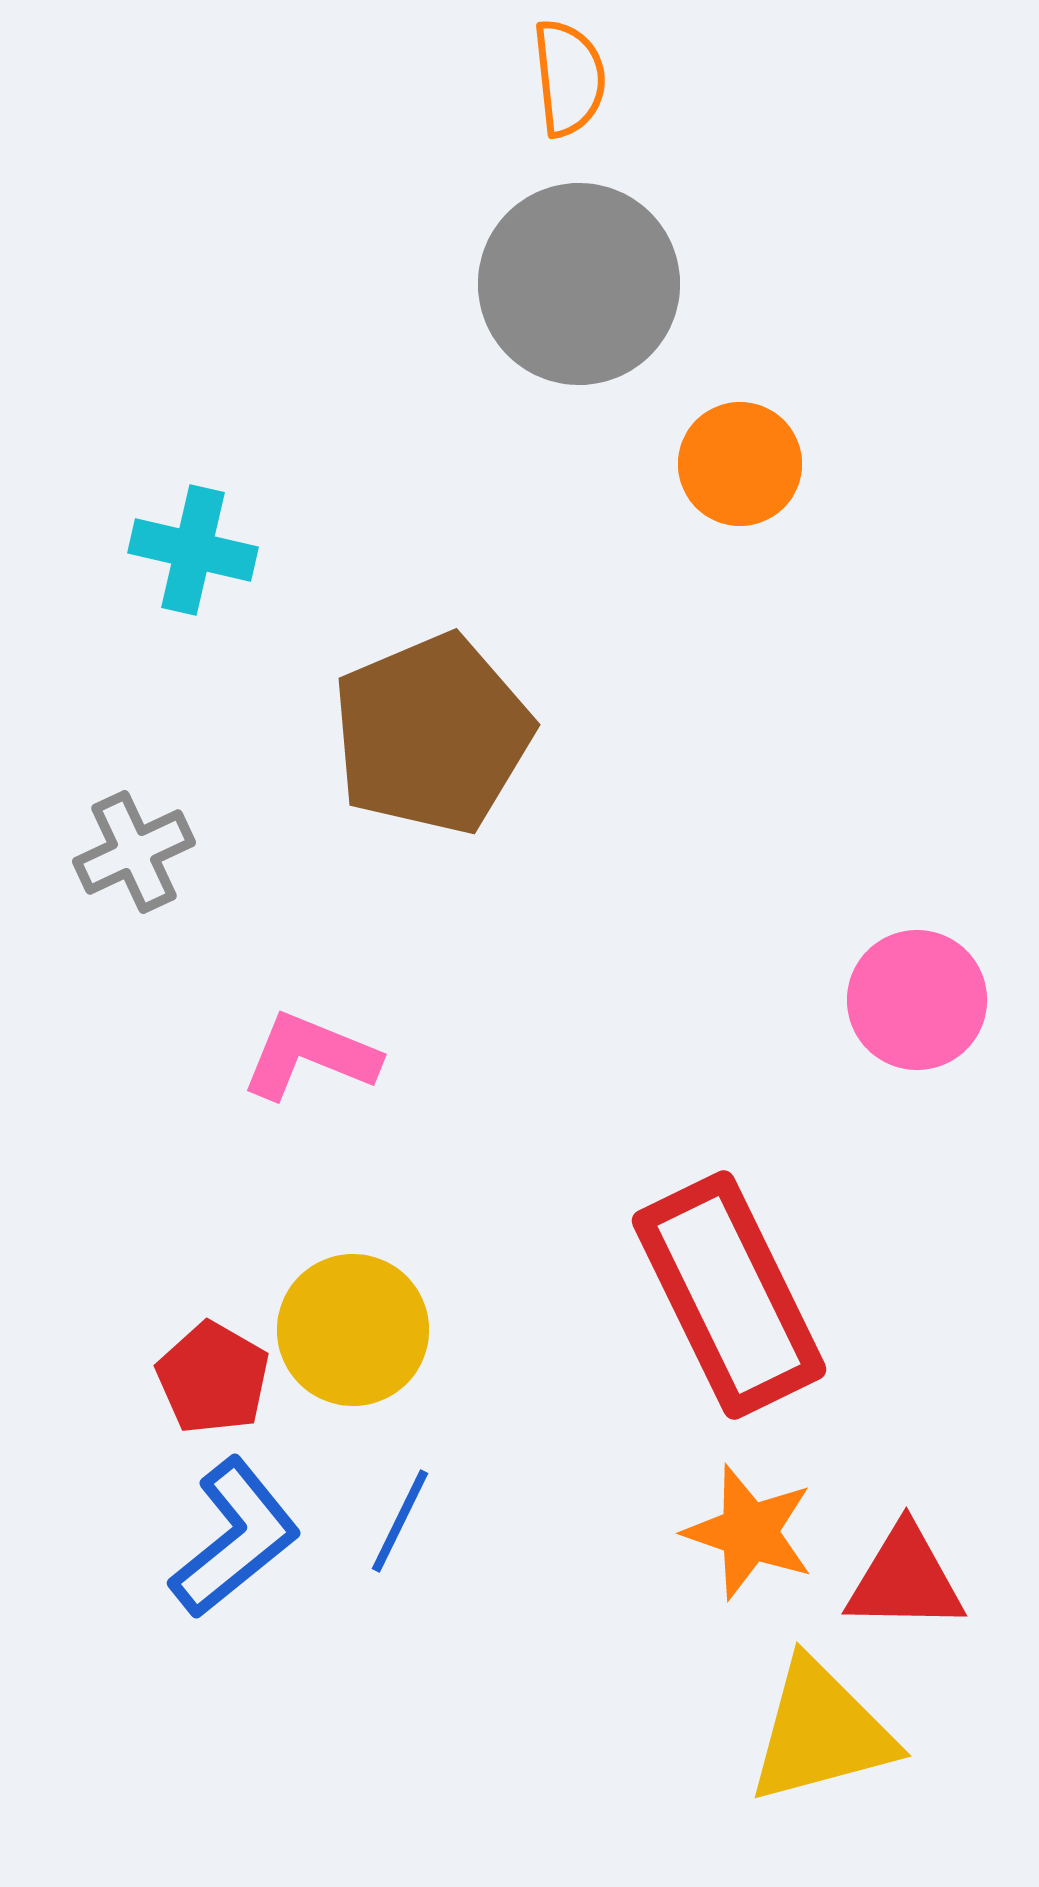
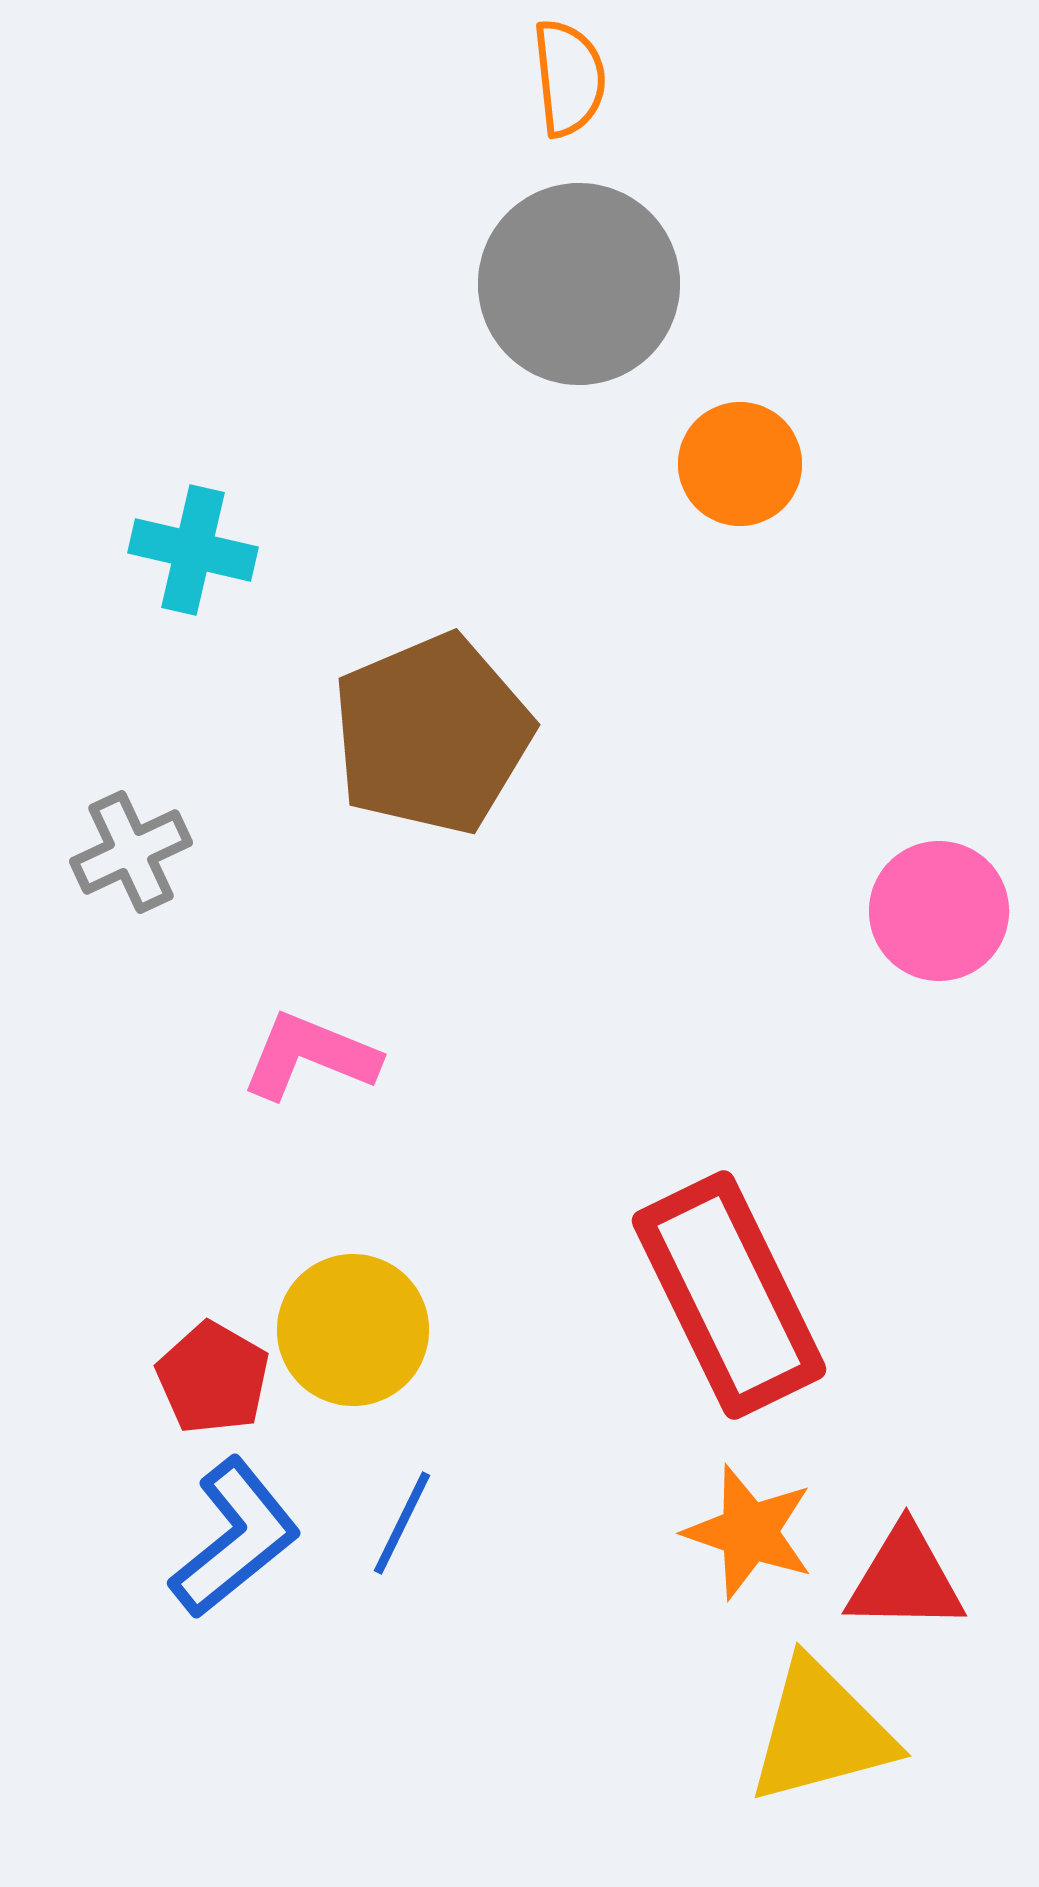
gray cross: moved 3 px left
pink circle: moved 22 px right, 89 px up
blue line: moved 2 px right, 2 px down
